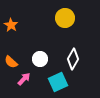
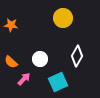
yellow circle: moved 2 px left
orange star: rotated 24 degrees counterclockwise
white diamond: moved 4 px right, 3 px up
